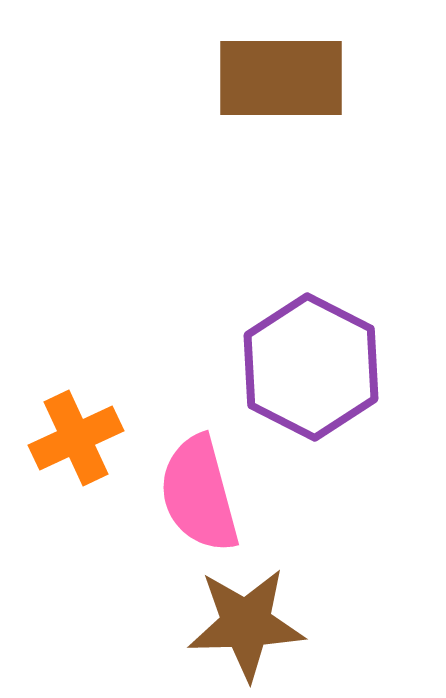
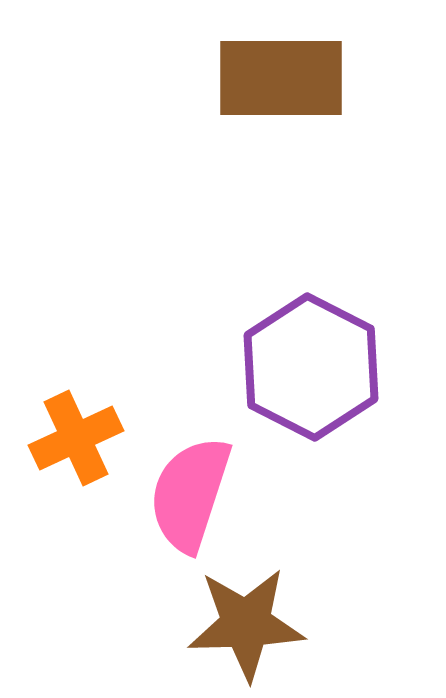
pink semicircle: moved 9 px left; rotated 33 degrees clockwise
